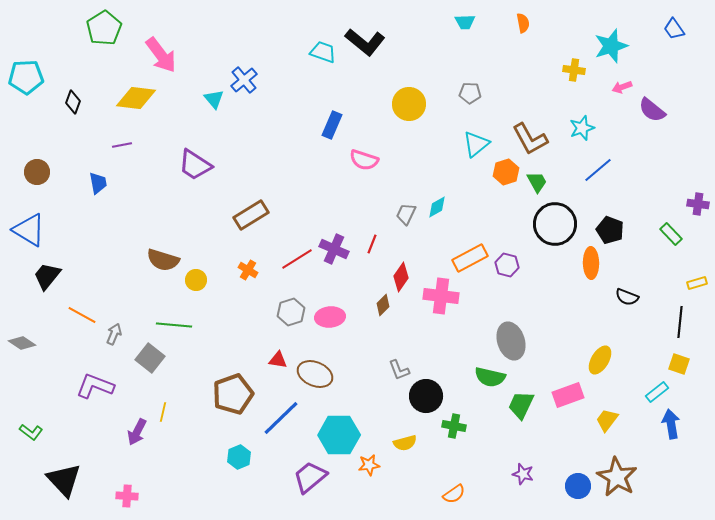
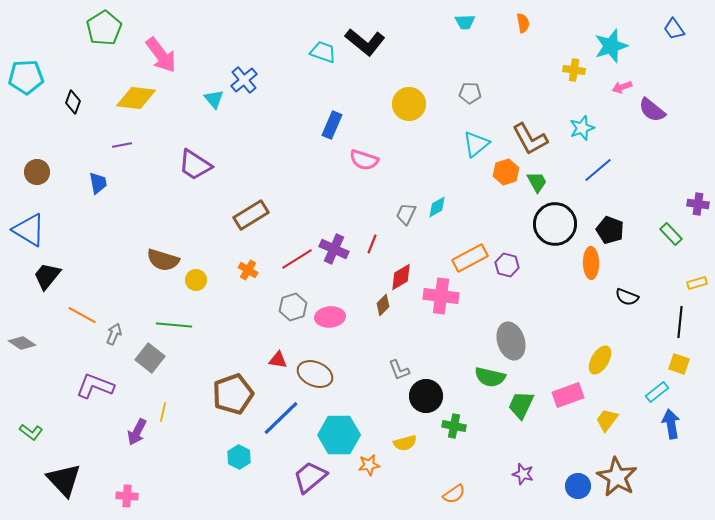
red diamond at (401, 277): rotated 24 degrees clockwise
gray hexagon at (291, 312): moved 2 px right, 5 px up
cyan hexagon at (239, 457): rotated 10 degrees counterclockwise
